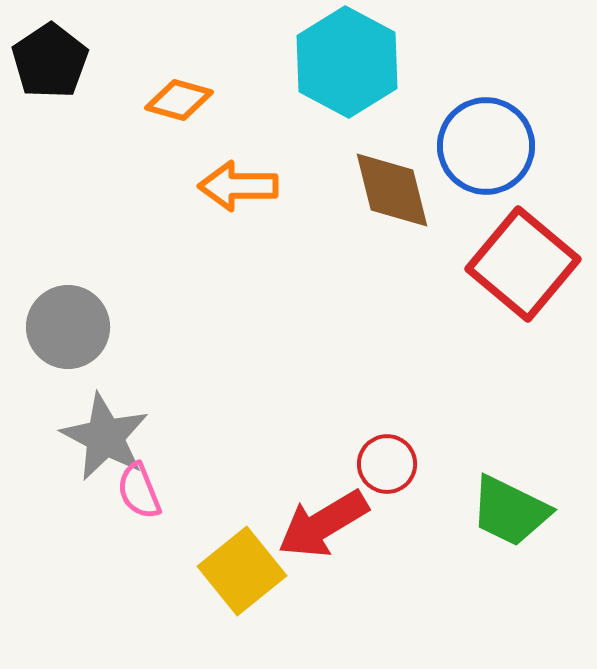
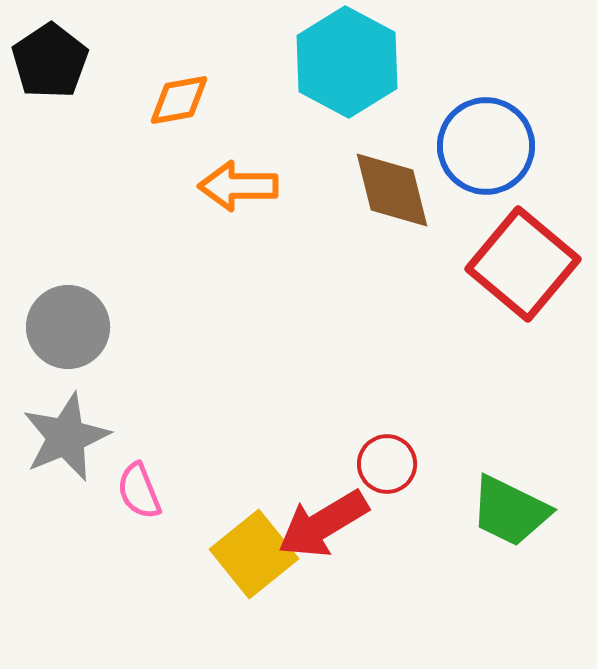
orange diamond: rotated 26 degrees counterclockwise
gray star: moved 39 px left; rotated 22 degrees clockwise
yellow square: moved 12 px right, 17 px up
